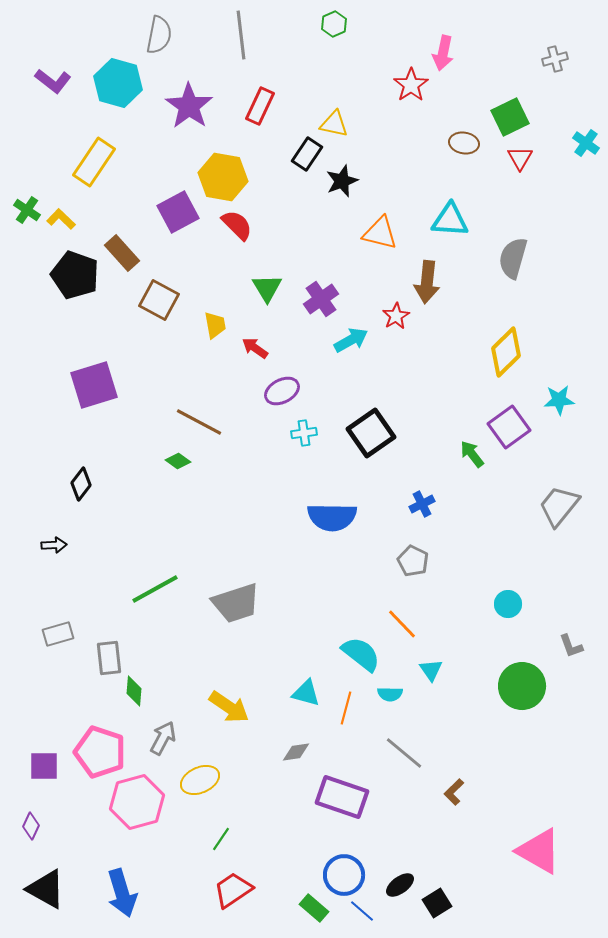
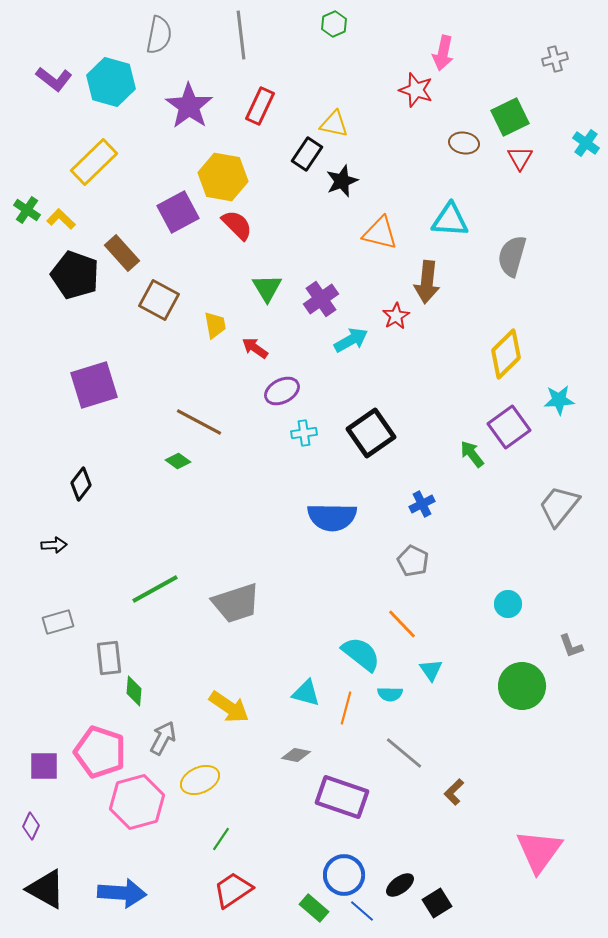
purple L-shape at (53, 81): moved 1 px right, 2 px up
cyan hexagon at (118, 83): moved 7 px left, 1 px up
red star at (411, 85): moved 5 px right, 5 px down; rotated 20 degrees counterclockwise
yellow rectangle at (94, 162): rotated 12 degrees clockwise
gray semicircle at (513, 258): moved 1 px left, 2 px up
yellow diamond at (506, 352): moved 2 px down
gray rectangle at (58, 634): moved 12 px up
gray diamond at (296, 752): moved 3 px down; rotated 20 degrees clockwise
pink triangle at (539, 851): rotated 36 degrees clockwise
blue arrow at (122, 893): rotated 69 degrees counterclockwise
